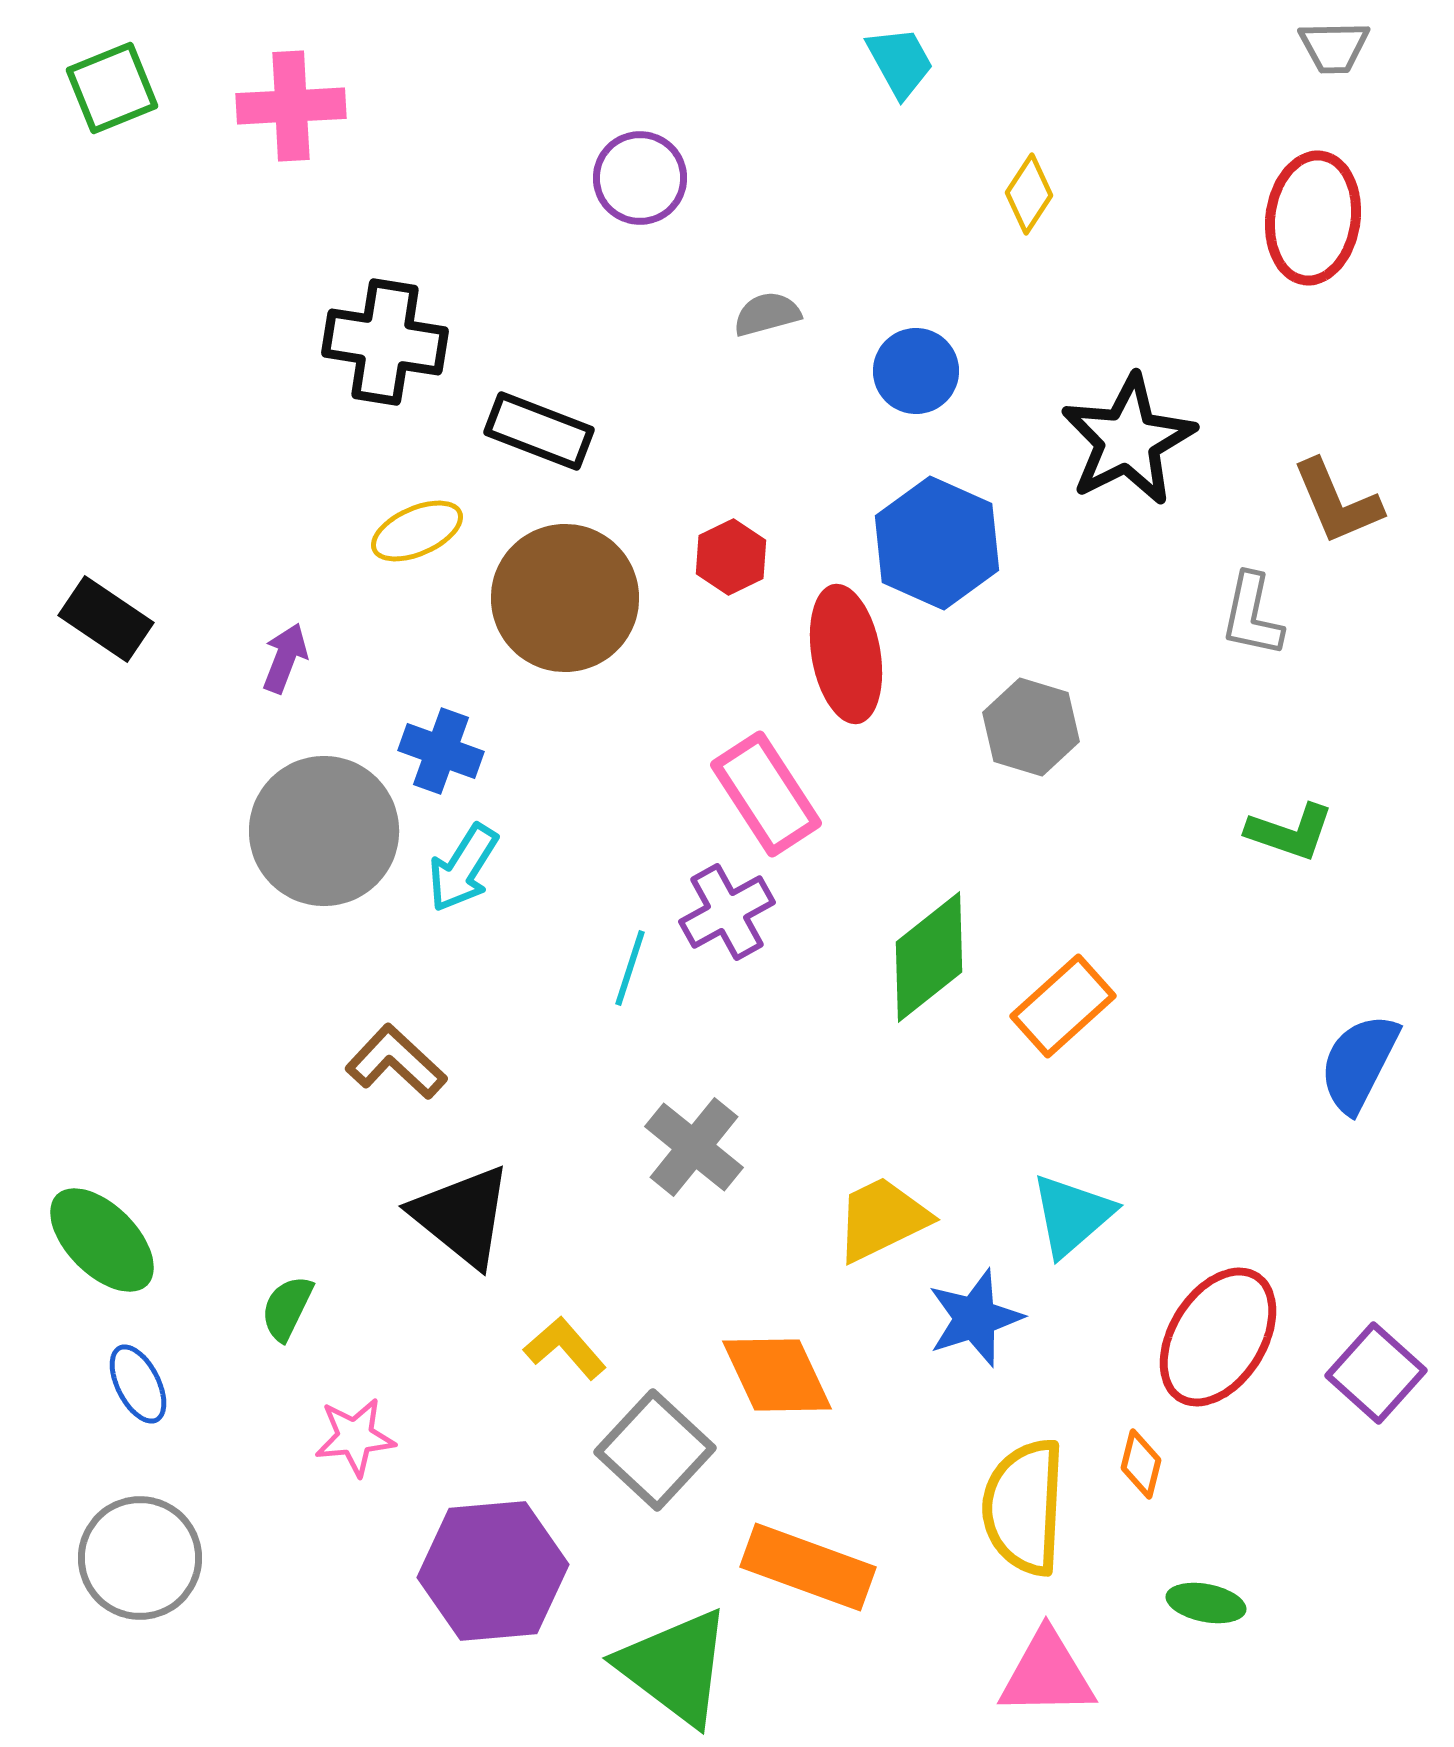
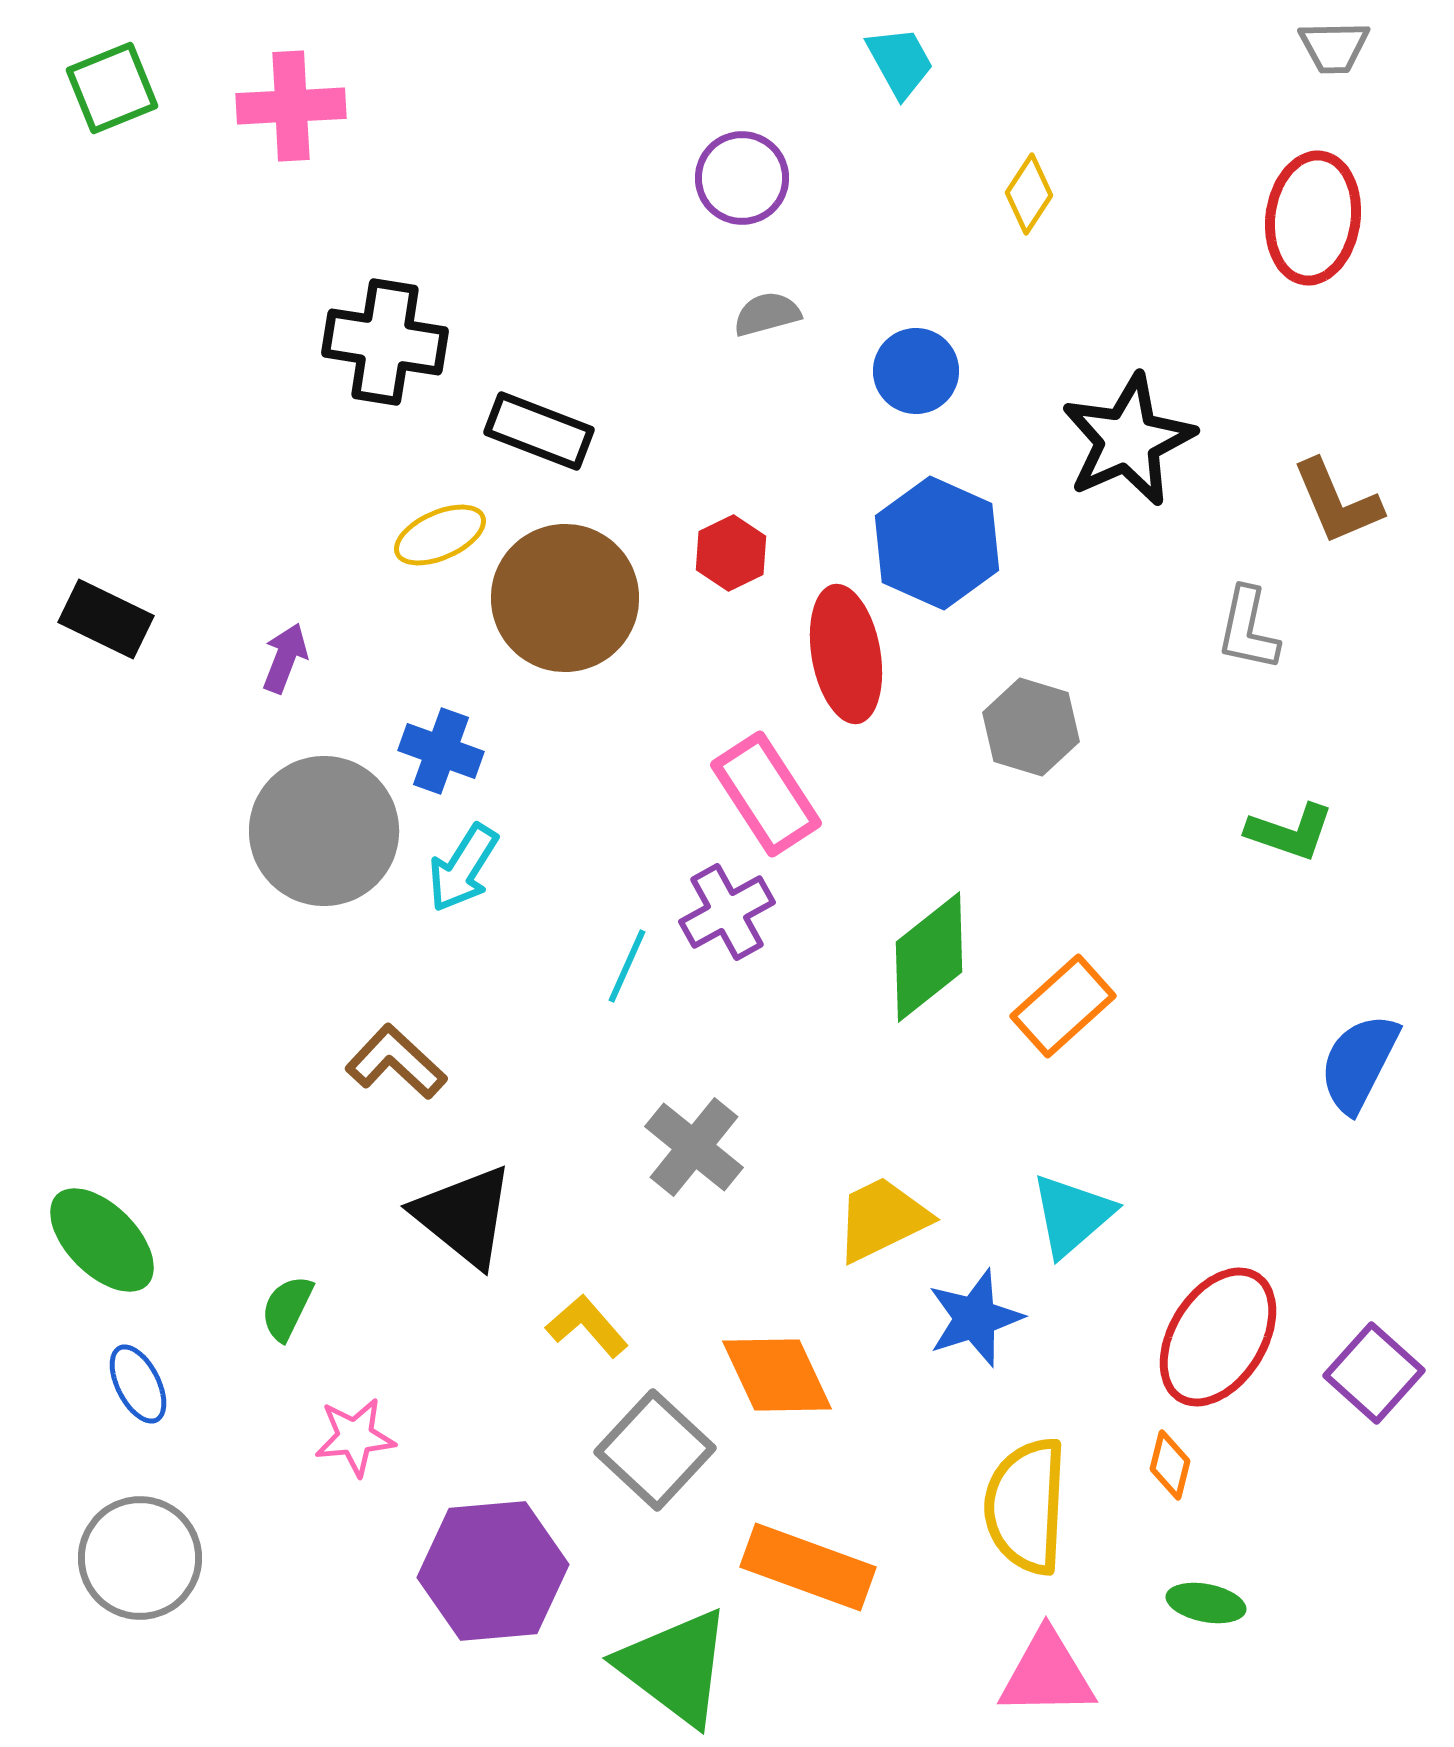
purple circle at (640, 178): moved 102 px right
black star at (1128, 440): rotated 3 degrees clockwise
yellow ellipse at (417, 531): moved 23 px right, 4 px down
red hexagon at (731, 557): moved 4 px up
gray L-shape at (1252, 615): moved 4 px left, 14 px down
black rectangle at (106, 619): rotated 8 degrees counterclockwise
cyan line at (630, 968): moved 3 px left, 2 px up; rotated 6 degrees clockwise
black triangle at (462, 1216): moved 2 px right
yellow L-shape at (565, 1348): moved 22 px right, 22 px up
purple square at (1376, 1373): moved 2 px left
orange diamond at (1141, 1464): moved 29 px right, 1 px down
yellow semicircle at (1024, 1507): moved 2 px right, 1 px up
